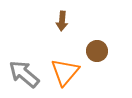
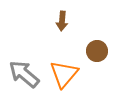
orange triangle: moved 1 px left, 2 px down
